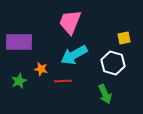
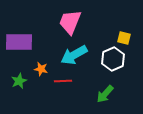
yellow square: rotated 24 degrees clockwise
white hexagon: moved 4 px up; rotated 20 degrees clockwise
green arrow: rotated 66 degrees clockwise
